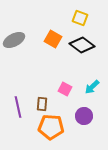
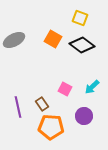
brown rectangle: rotated 40 degrees counterclockwise
